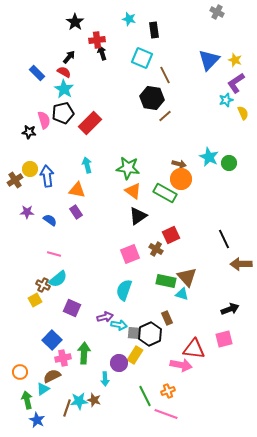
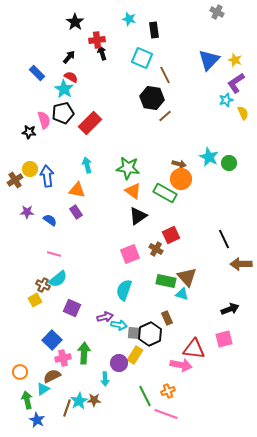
red semicircle at (64, 72): moved 7 px right, 5 px down
brown star at (94, 400): rotated 16 degrees counterclockwise
cyan star at (79, 401): rotated 24 degrees counterclockwise
